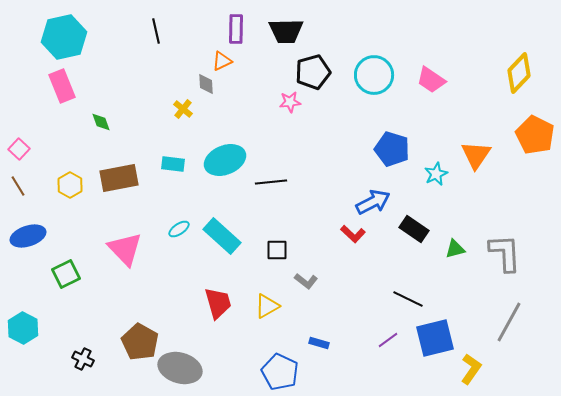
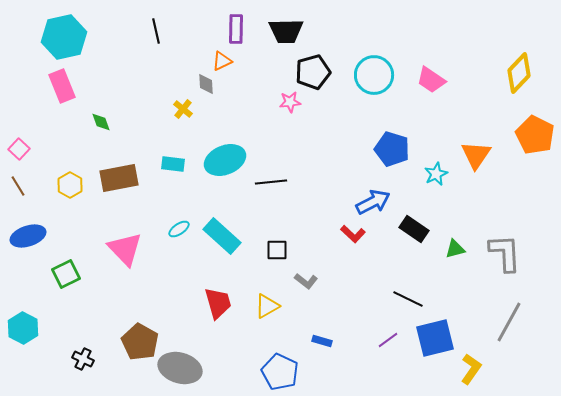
blue rectangle at (319, 343): moved 3 px right, 2 px up
